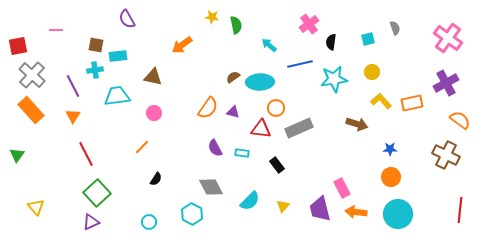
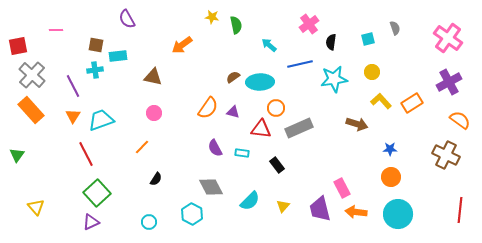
purple cross at (446, 83): moved 3 px right, 1 px up
cyan trapezoid at (117, 96): moved 16 px left, 24 px down; rotated 12 degrees counterclockwise
orange rectangle at (412, 103): rotated 20 degrees counterclockwise
